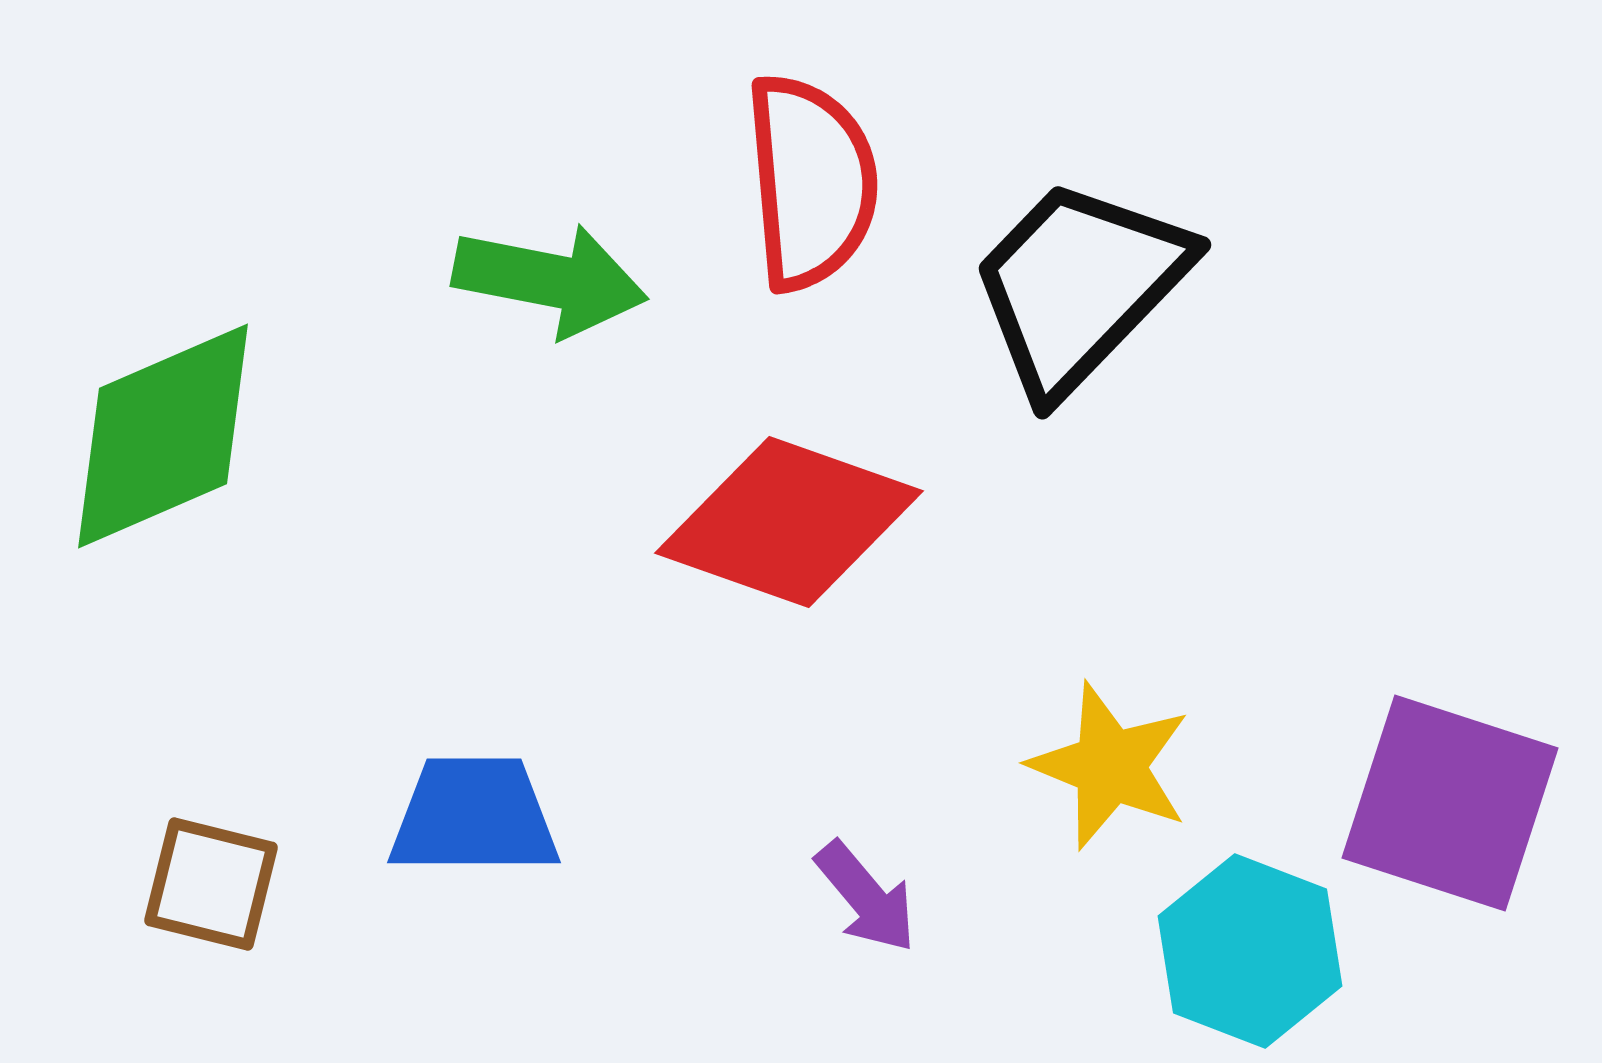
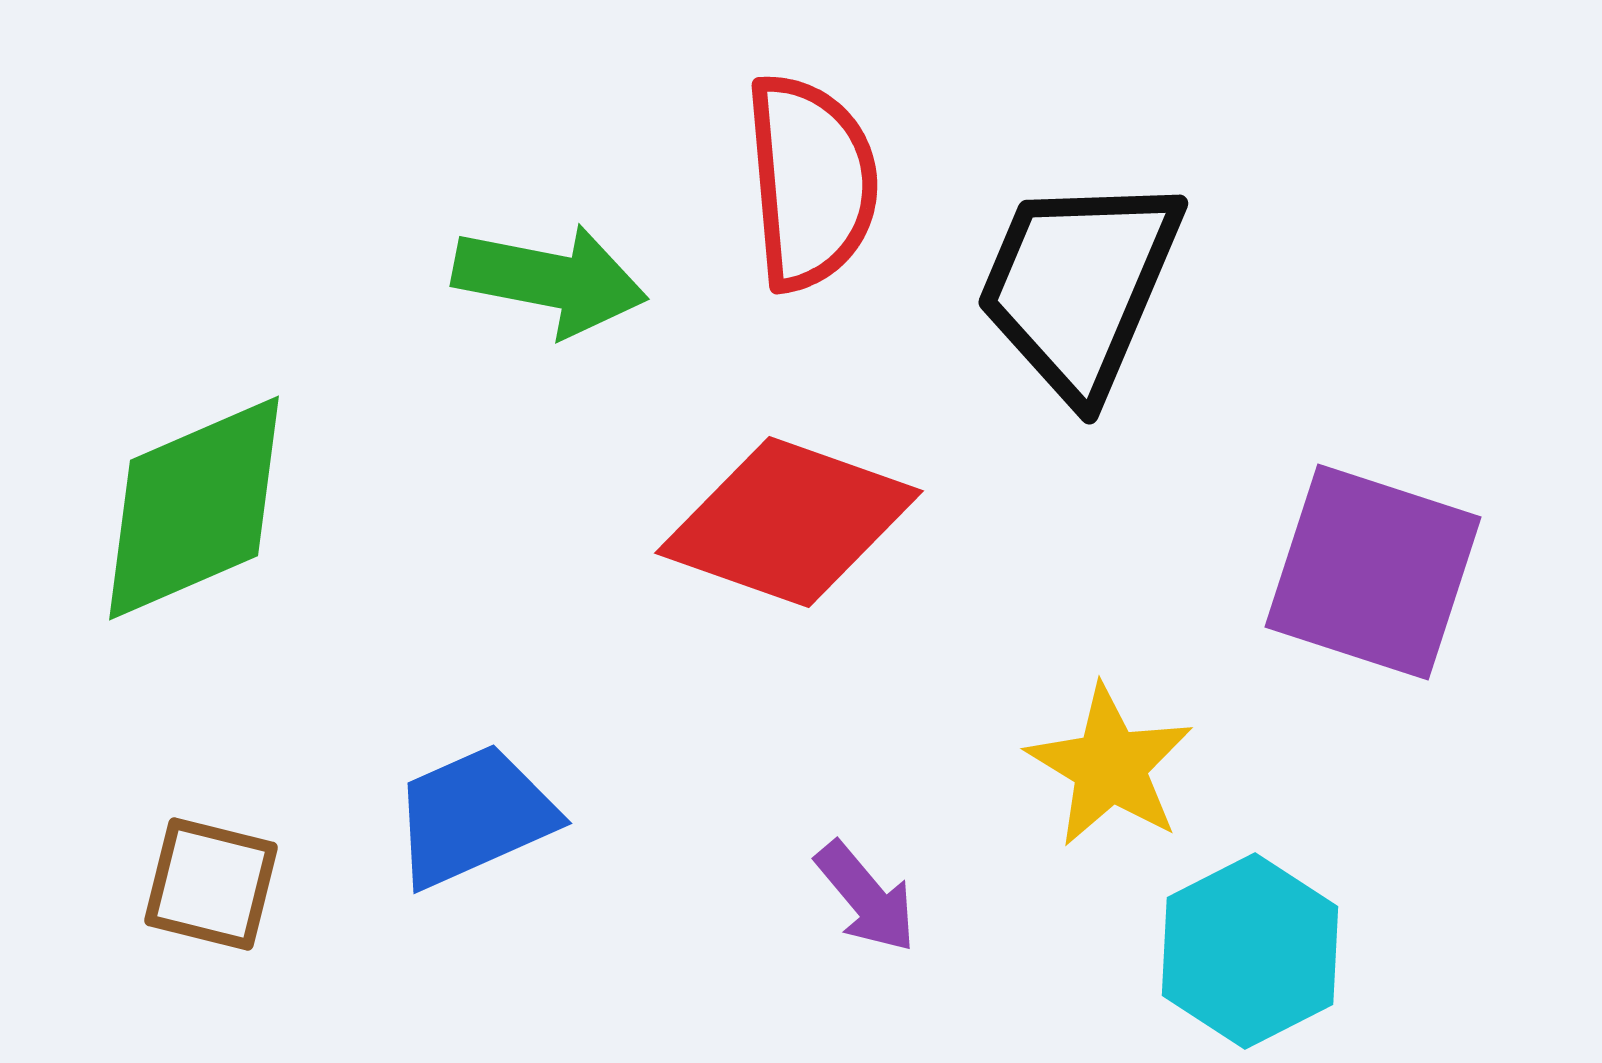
black trapezoid: rotated 21 degrees counterclockwise
green diamond: moved 31 px right, 72 px down
yellow star: rotated 9 degrees clockwise
purple square: moved 77 px left, 231 px up
blue trapezoid: rotated 24 degrees counterclockwise
cyan hexagon: rotated 12 degrees clockwise
